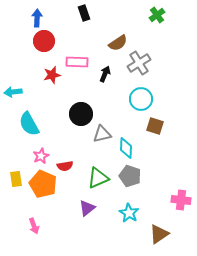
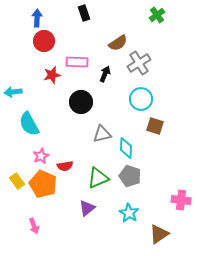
black circle: moved 12 px up
yellow rectangle: moved 1 px right, 2 px down; rotated 28 degrees counterclockwise
